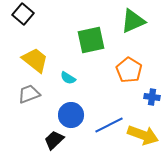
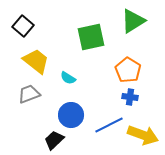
black square: moved 12 px down
green triangle: rotated 8 degrees counterclockwise
green square: moved 3 px up
yellow trapezoid: moved 1 px right, 1 px down
orange pentagon: moved 1 px left
blue cross: moved 22 px left
